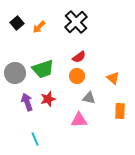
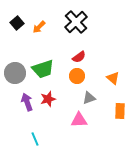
gray triangle: rotated 32 degrees counterclockwise
